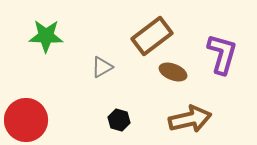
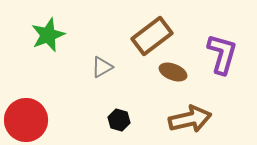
green star: moved 2 px right, 1 px up; rotated 24 degrees counterclockwise
